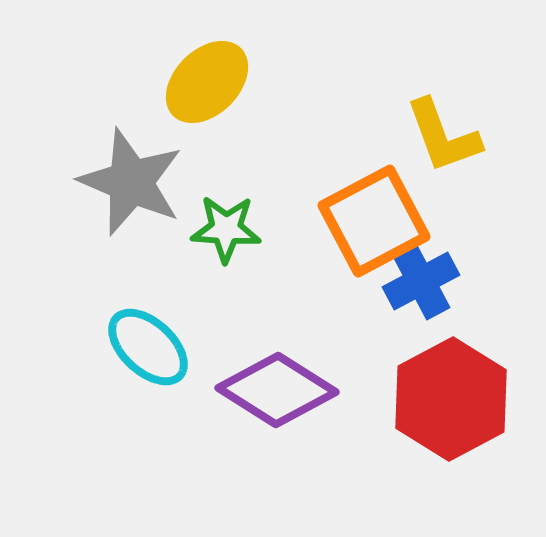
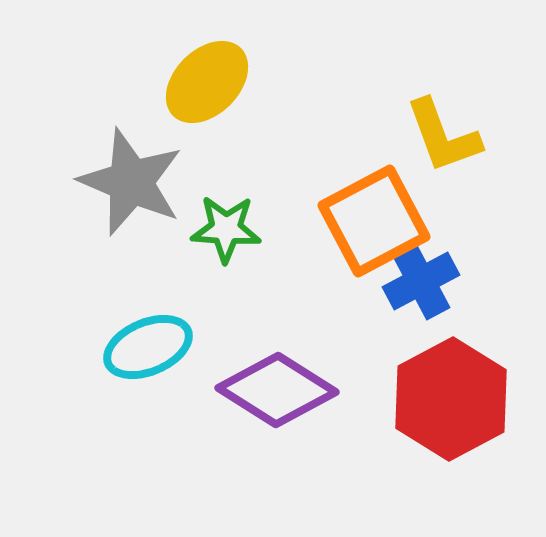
cyan ellipse: rotated 66 degrees counterclockwise
